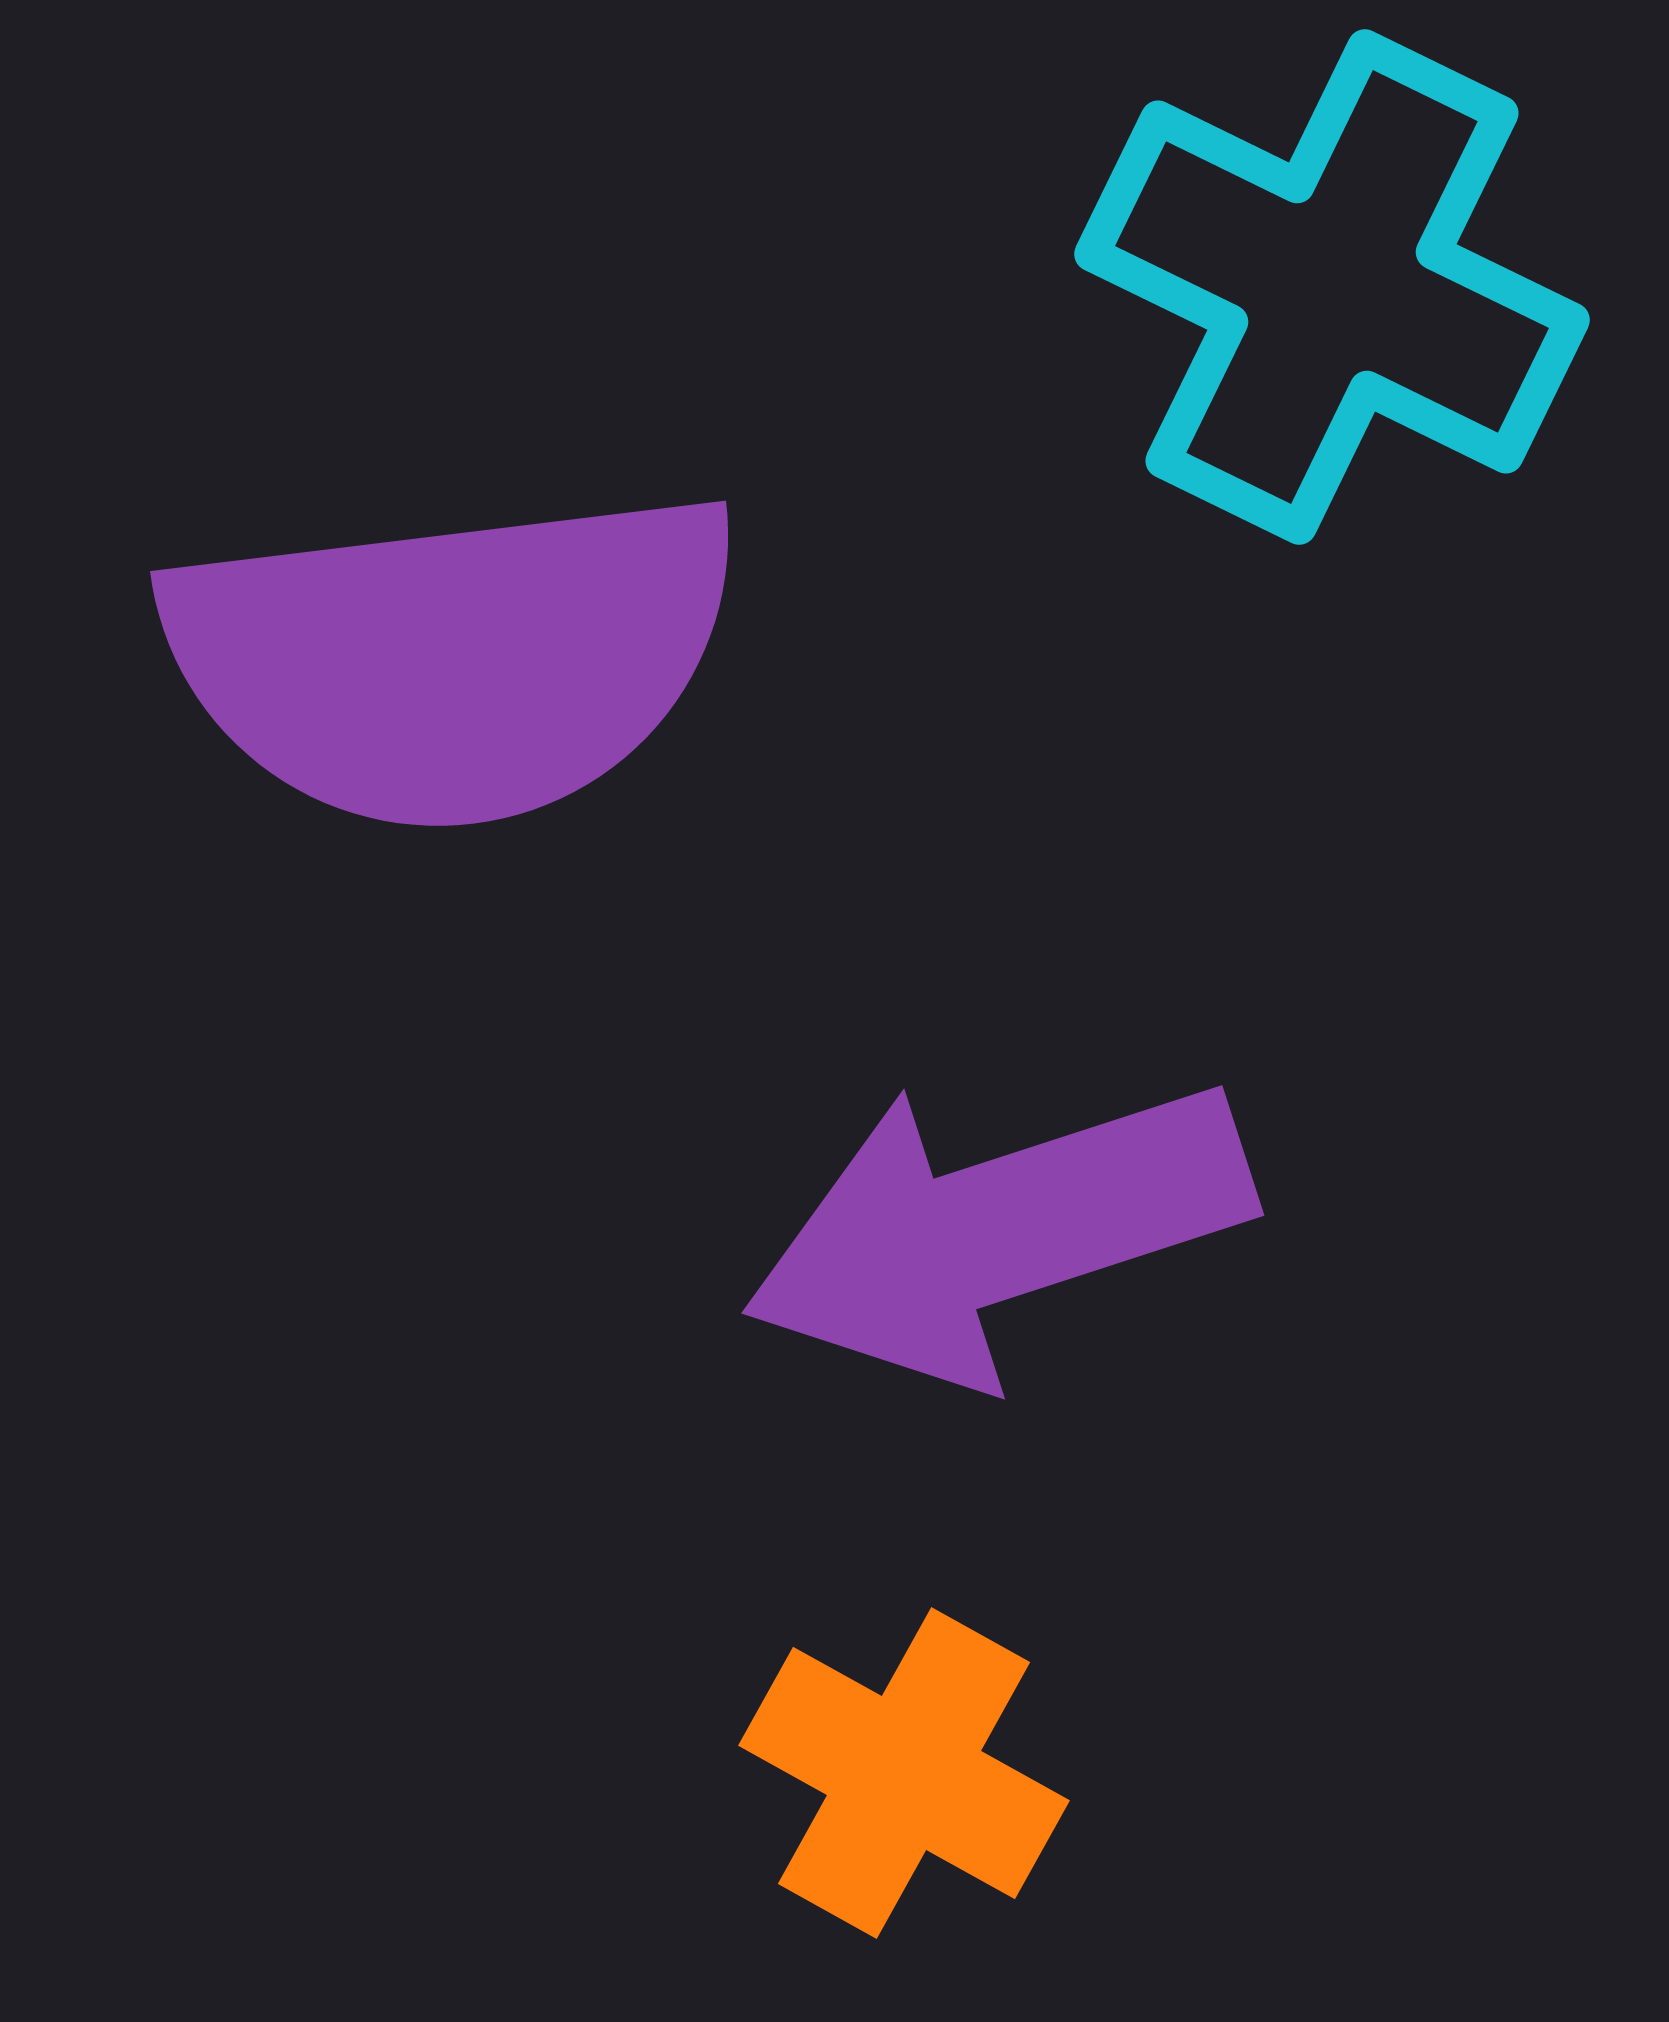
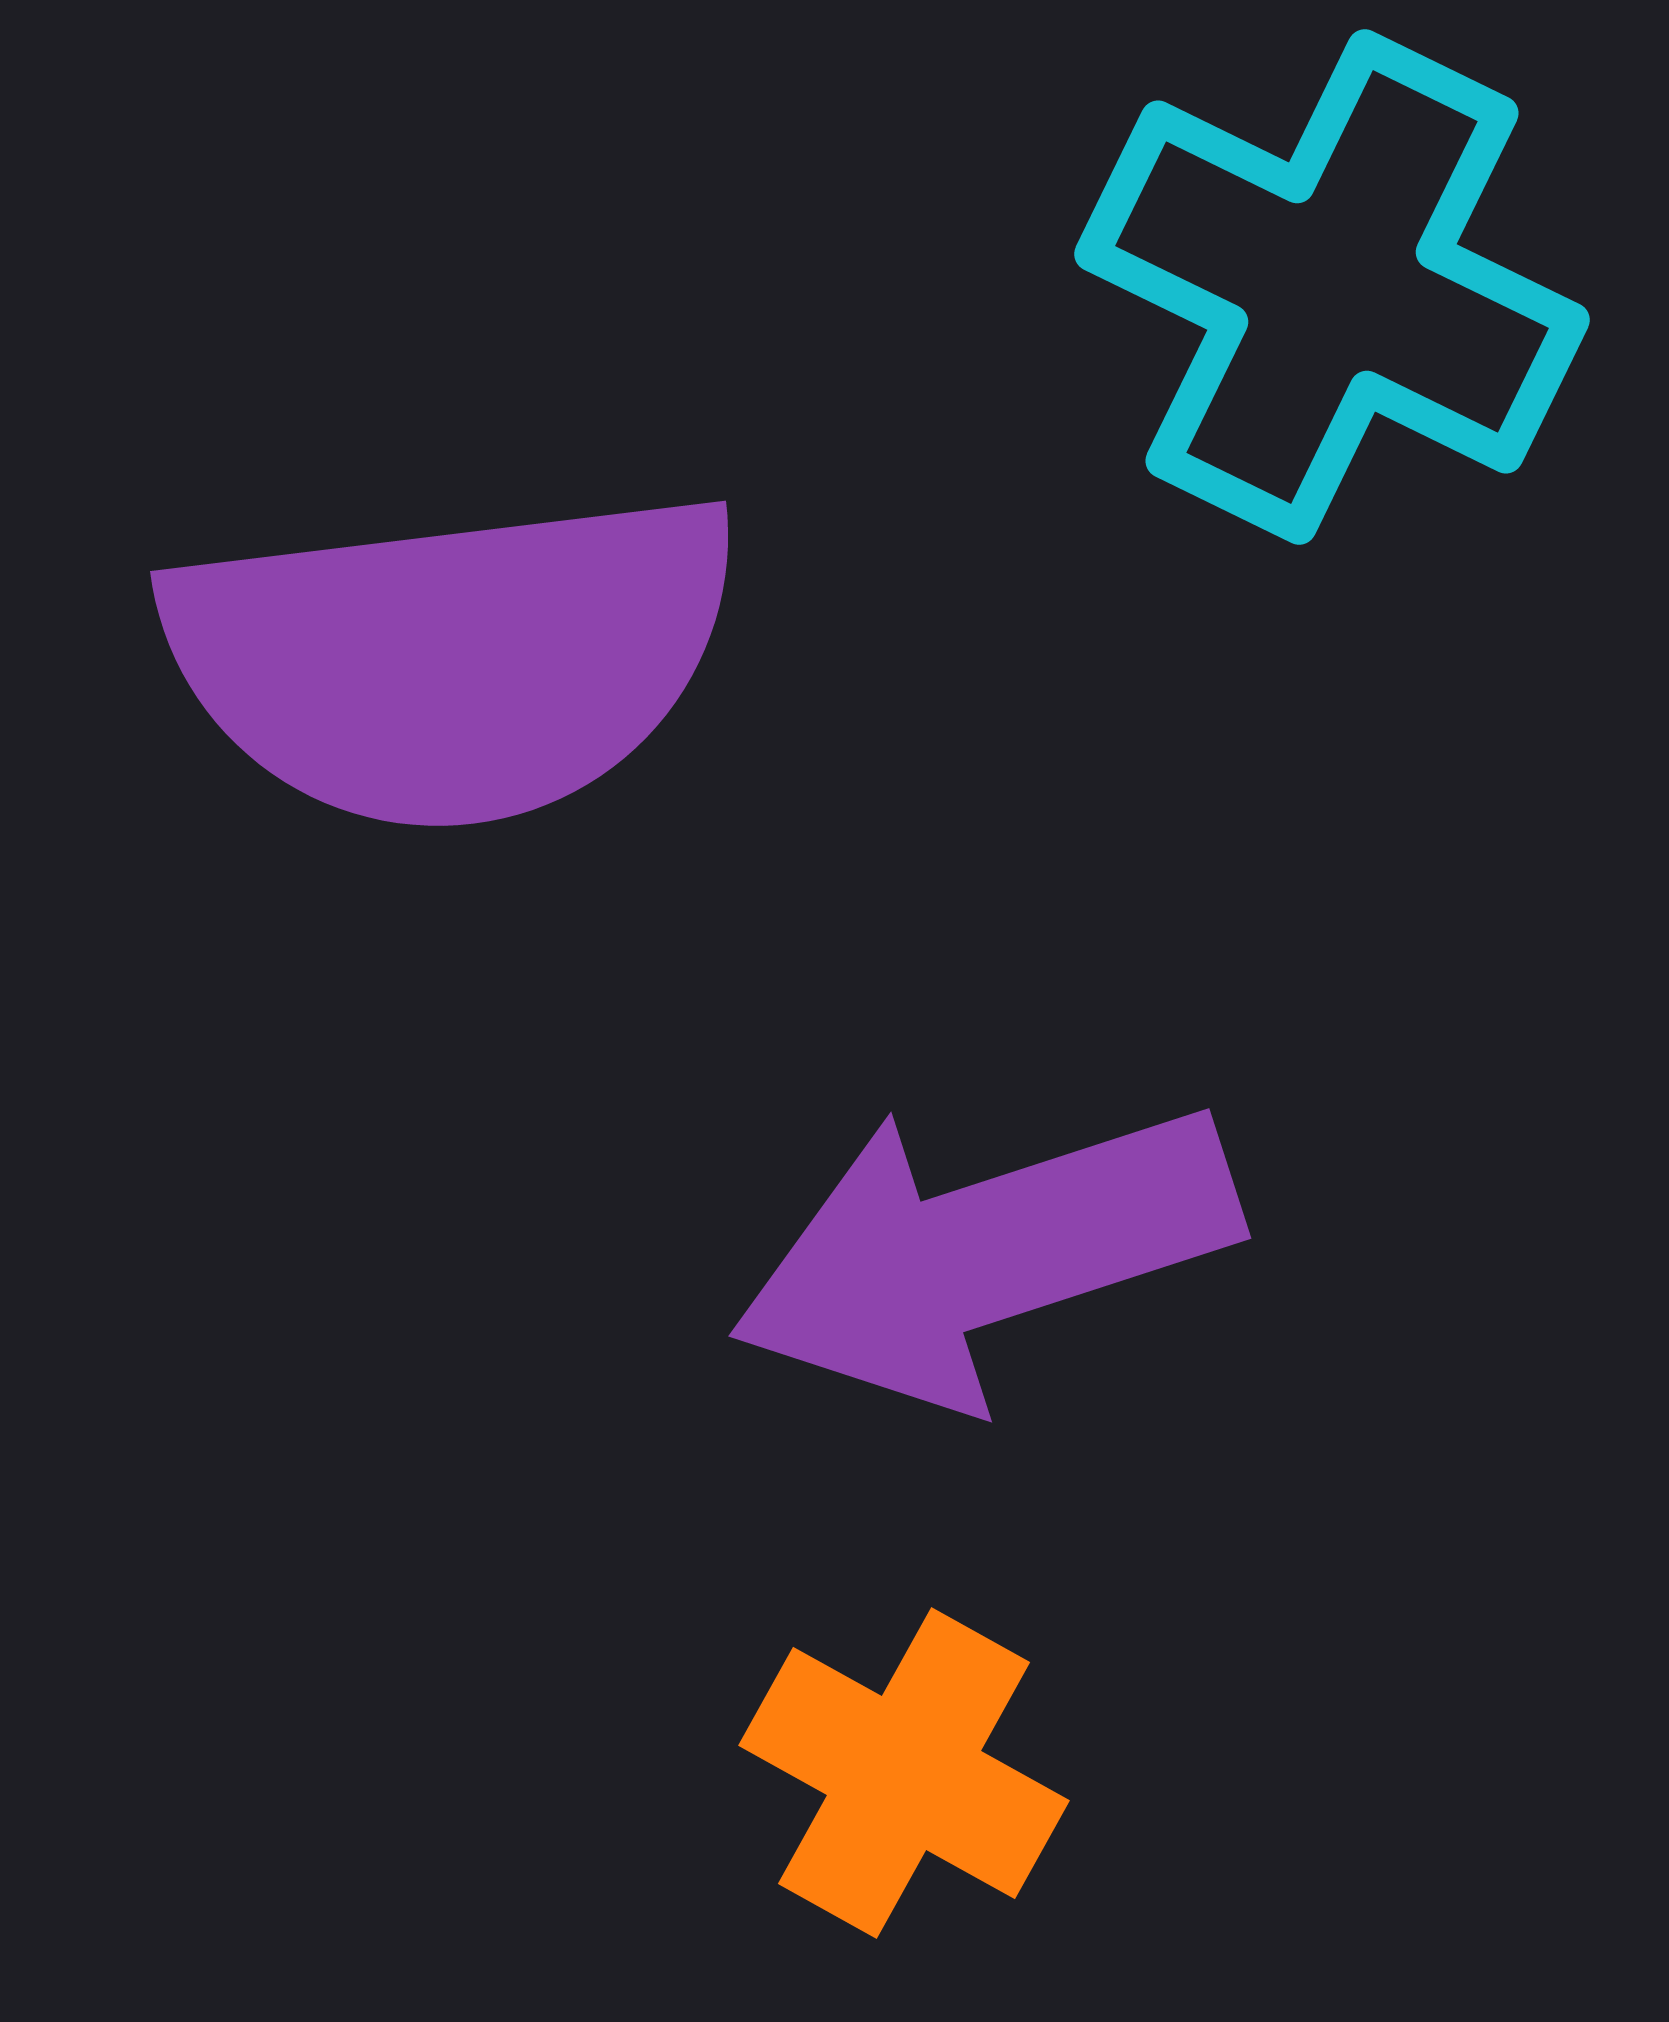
purple arrow: moved 13 px left, 23 px down
